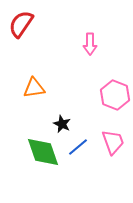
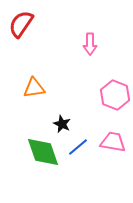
pink trapezoid: rotated 60 degrees counterclockwise
